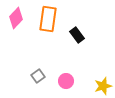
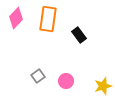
black rectangle: moved 2 px right
